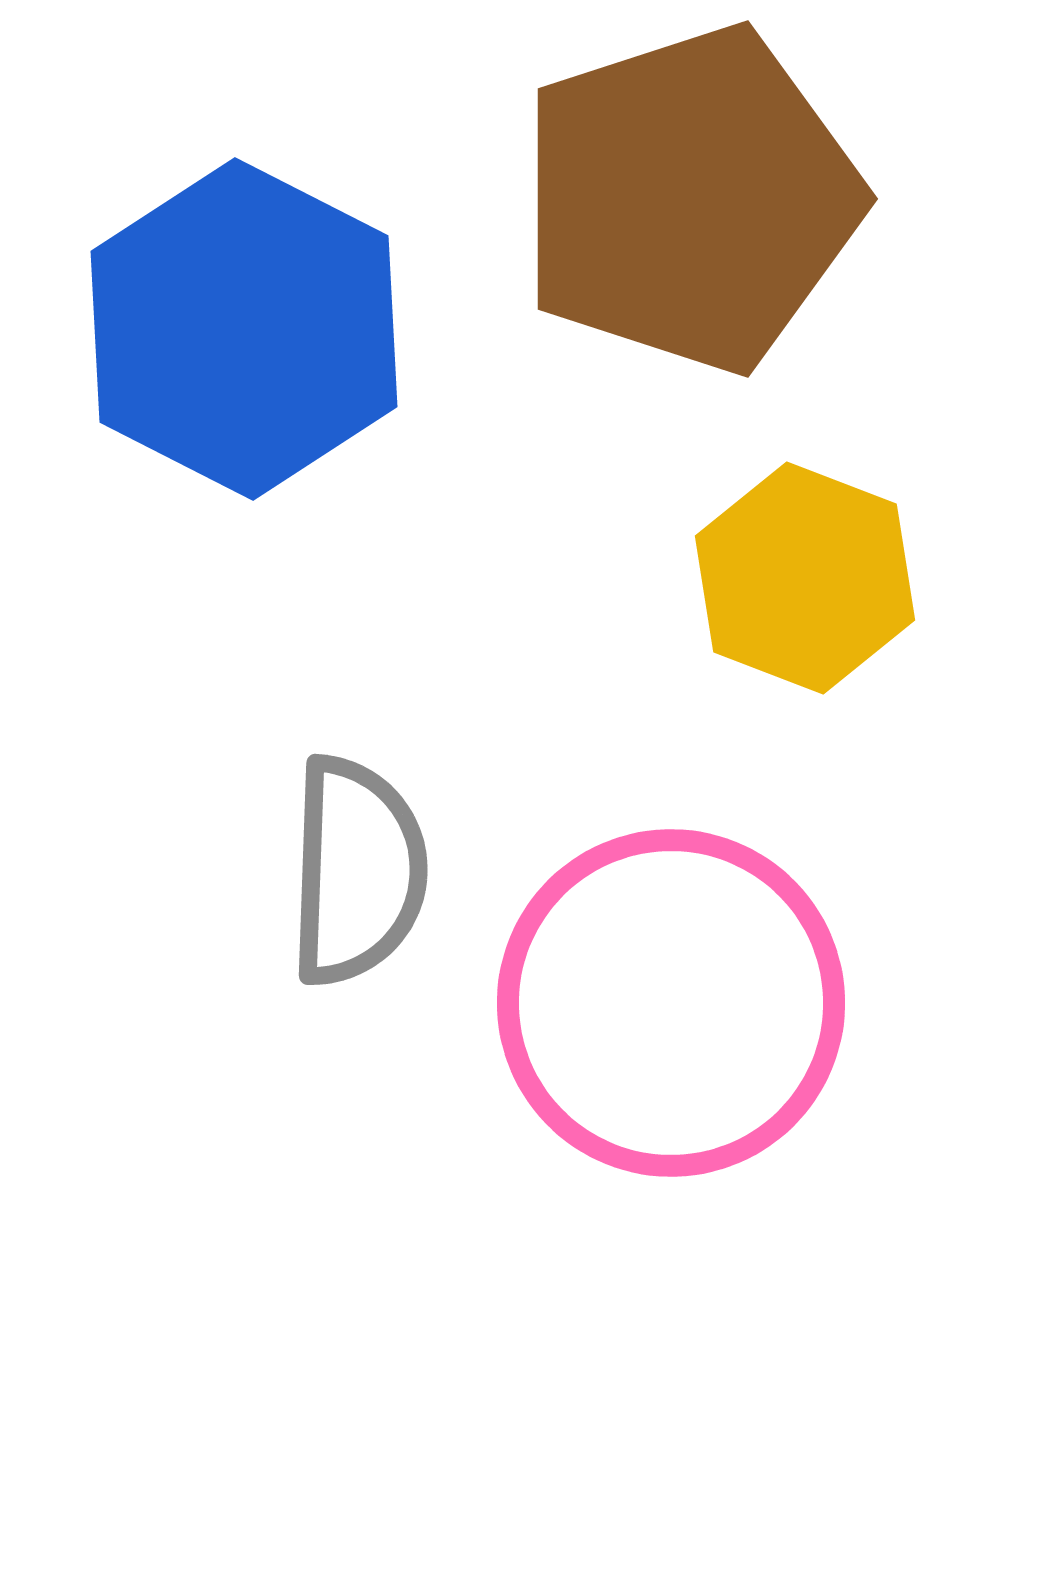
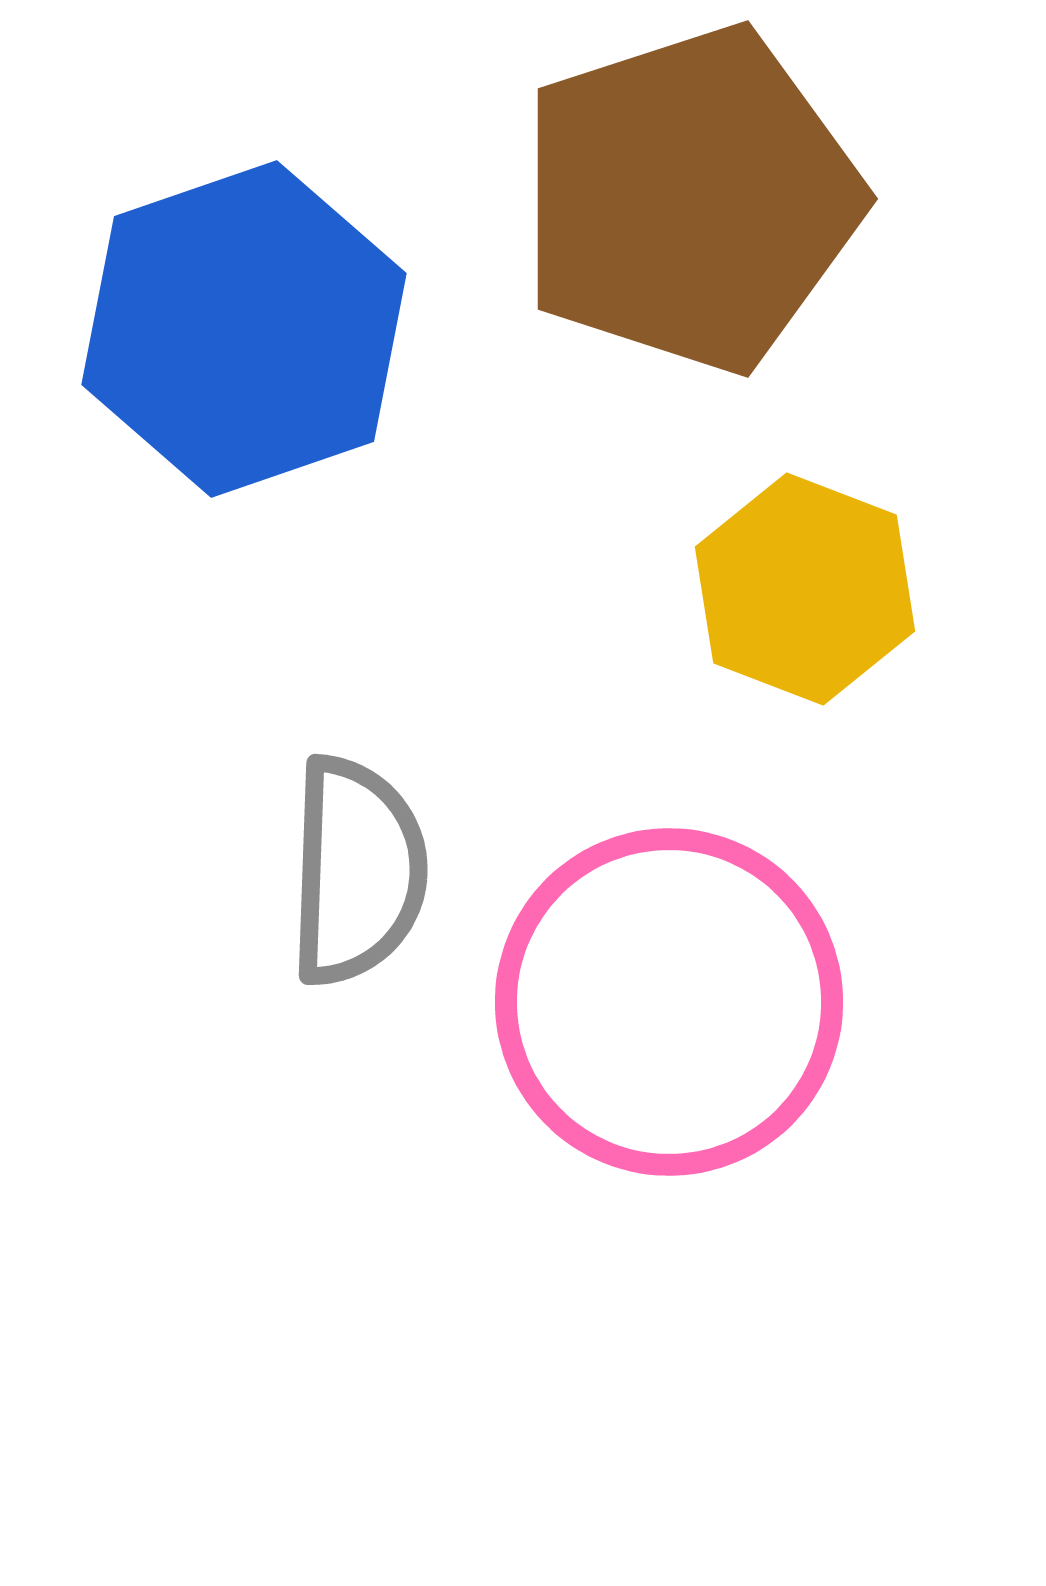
blue hexagon: rotated 14 degrees clockwise
yellow hexagon: moved 11 px down
pink circle: moved 2 px left, 1 px up
